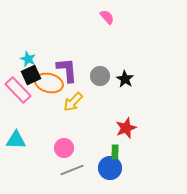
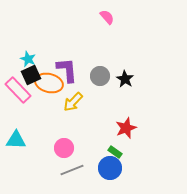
green rectangle: rotated 56 degrees counterclockwise
